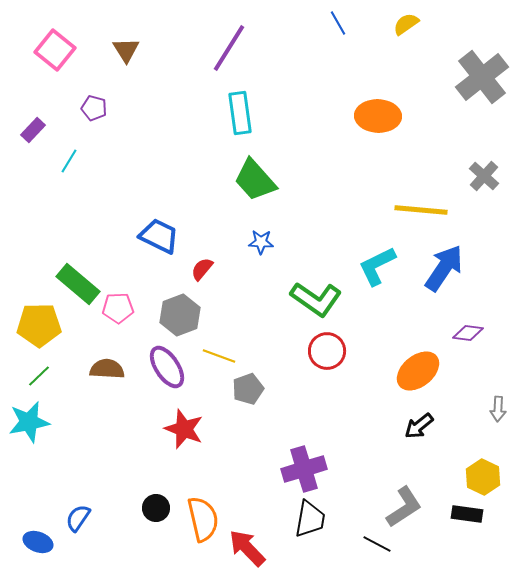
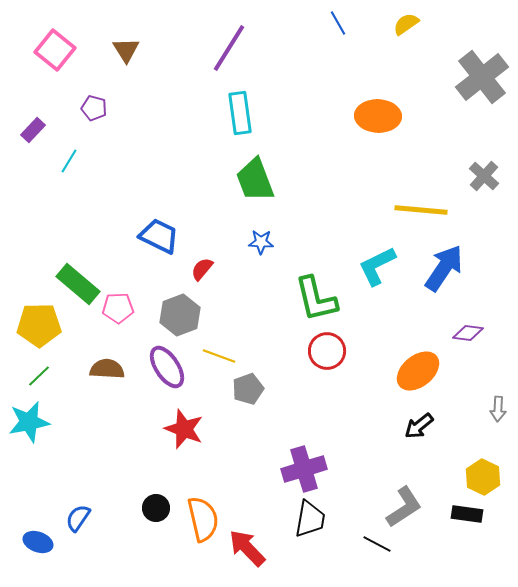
green trapezoid at (255, 180): rotated 21 degrees clockwise
green L-shape at (316, 299): rotated 42 degrees clockwise
